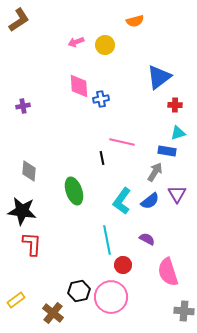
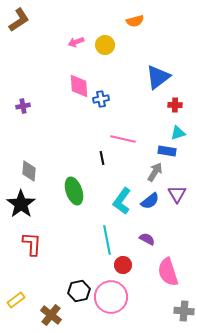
blue triangle: moved 1 px left
pink line: moved 1 px right, 3 px up
black star: moved 1 px left, 7 px up; rotated 28 degrees clockwise
brown cross: moved 2 px left, 2 px down
